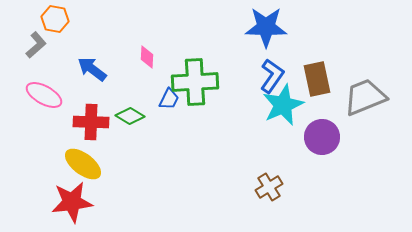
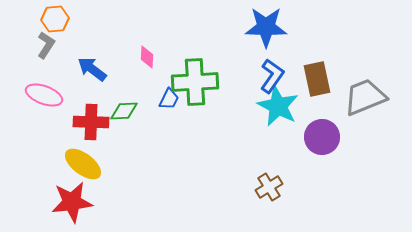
orange hexagon: rotated 16 degrees counterclockwise
gray L-shape: moved 10 px right; rotated 16 degrees counterclockwise
pink ellipse: rotated 9 degrees counterclockwise
cyan star: moved 5 px left, 1 px down; rotated 21 degrees counterclockwise
green diamond: moved 6 px left, 5 px up; rotated 32 degrees counterclockwise
